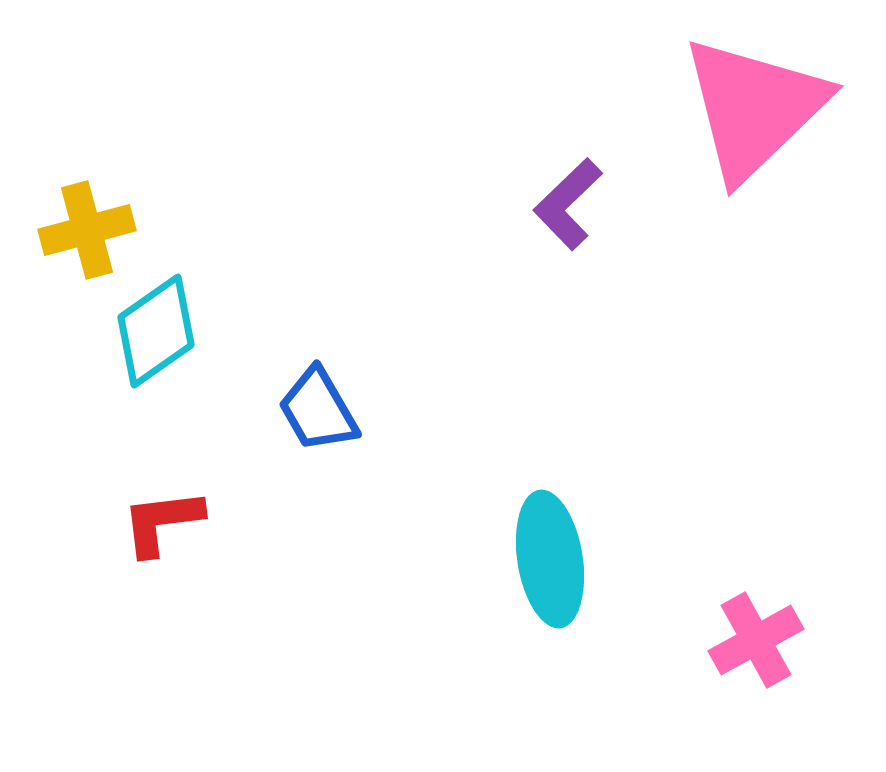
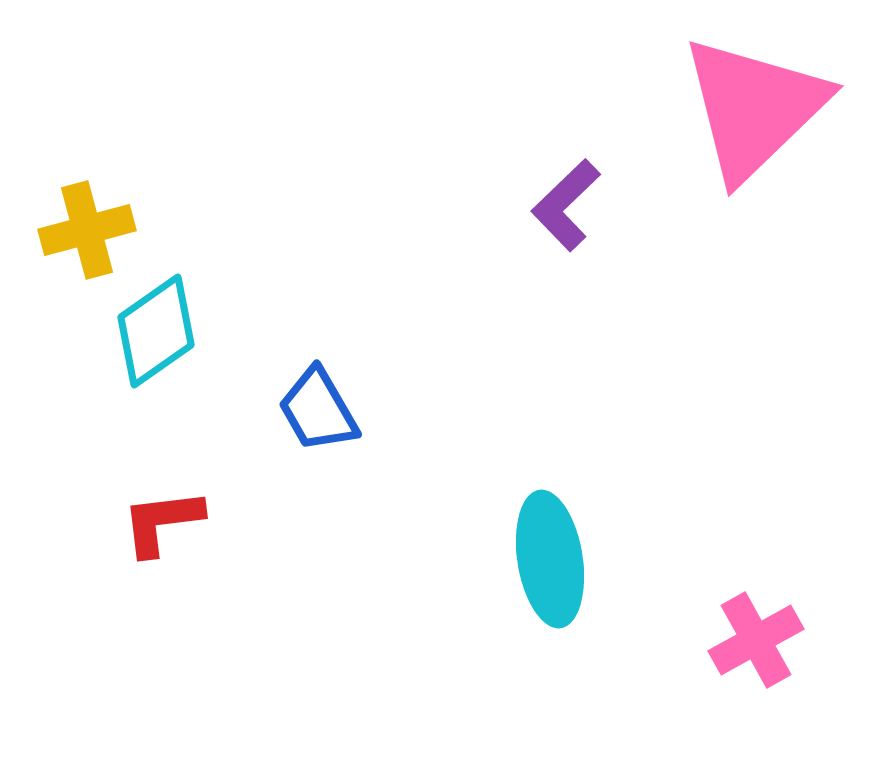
purple L-shape: moved 2 px left, 1 px down
